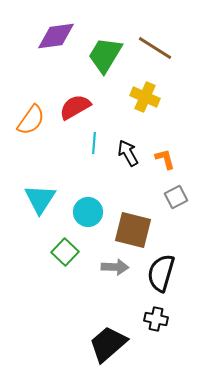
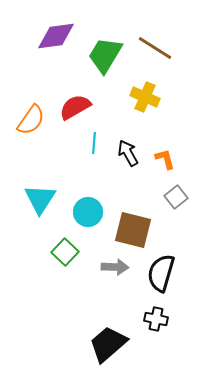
gray square: rotated 10 degrees counterclockwise
